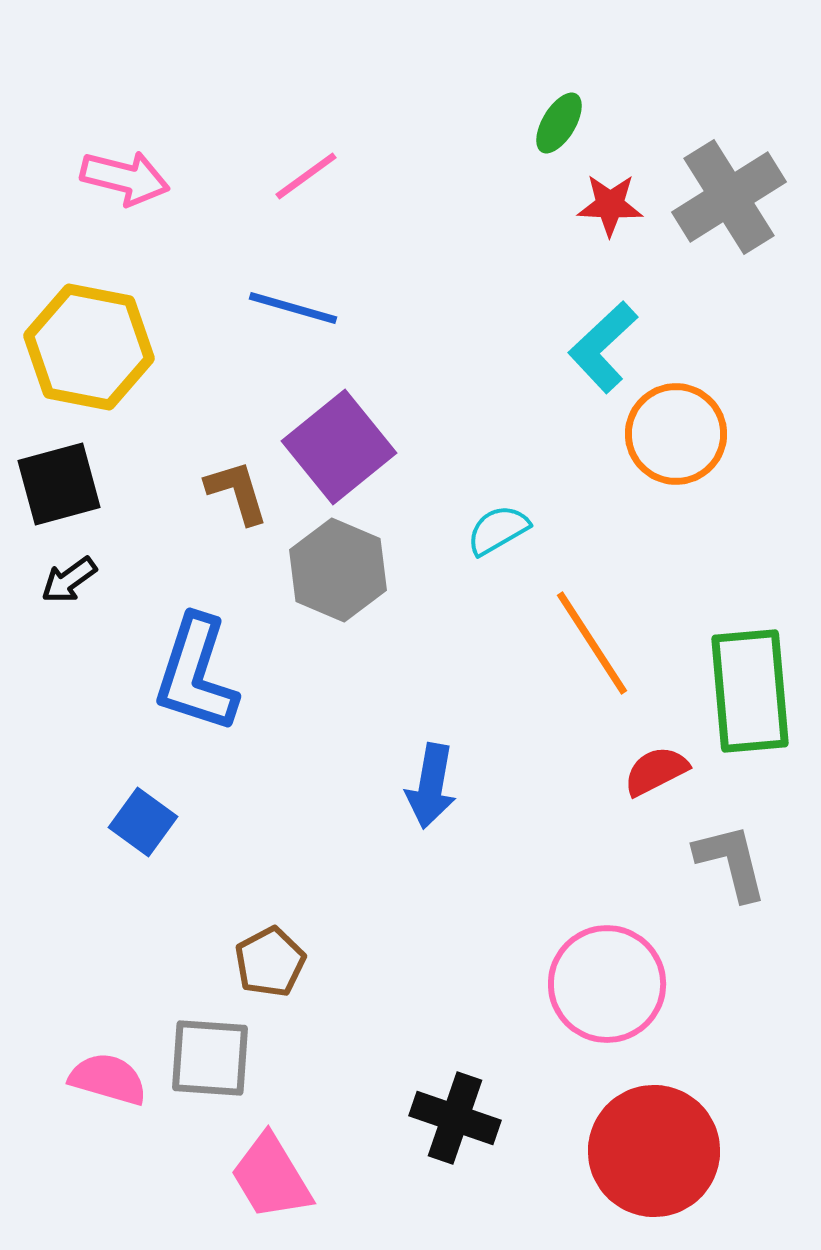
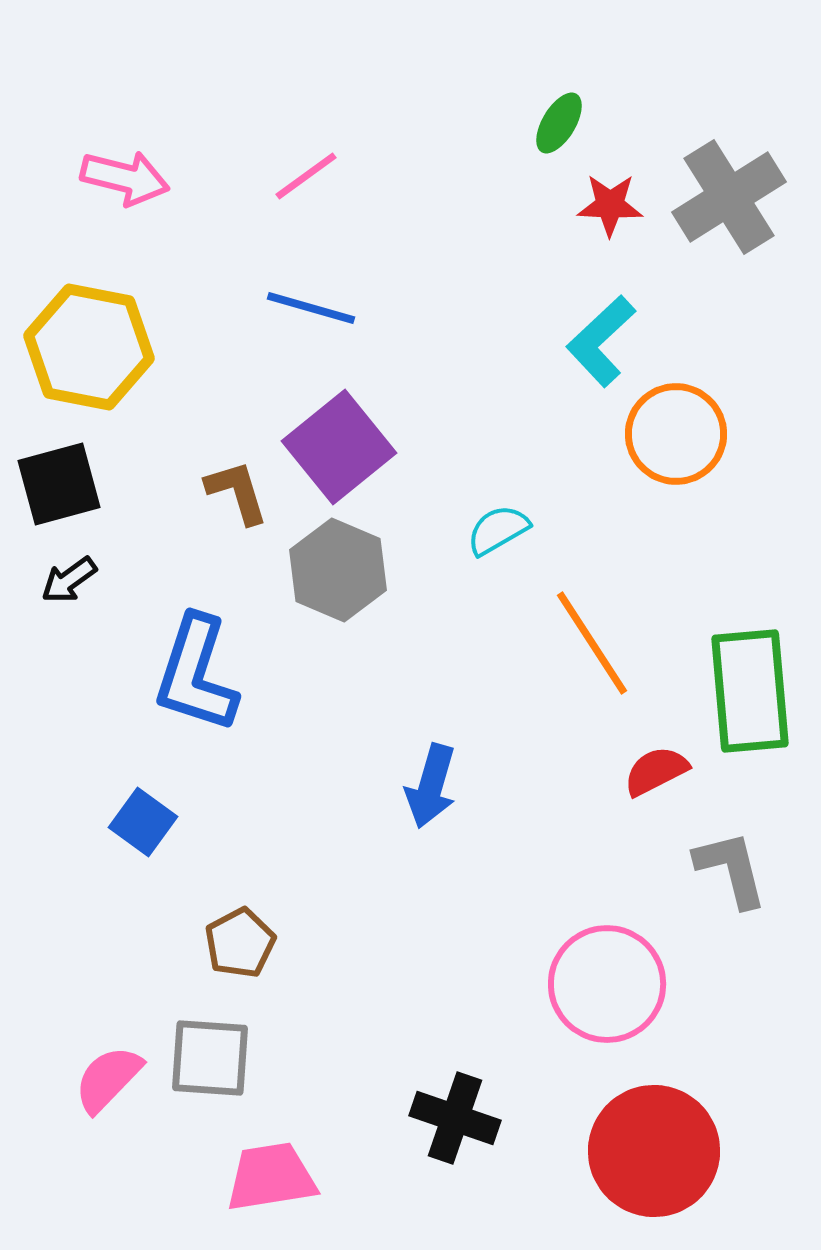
blue line: moved 18 px right
cyan L-shape: moved 2 px left, 6 px up
blue arrow: rotated 6 degrees clockwise
gray L-shape: moved 7 px down
brown pentagon: moved 30 px left, 19 px up
pink semicircle: rotated 62 degrees counterclockwise
pink trapezoid: rotated 112 degrees clockwise
